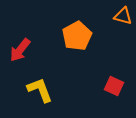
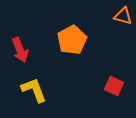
orange pentagon: moved 5 px left, 4 px down
red arrow: rotated 60 degrees counterclockwise
yellow L-shape: moved 6 px left
